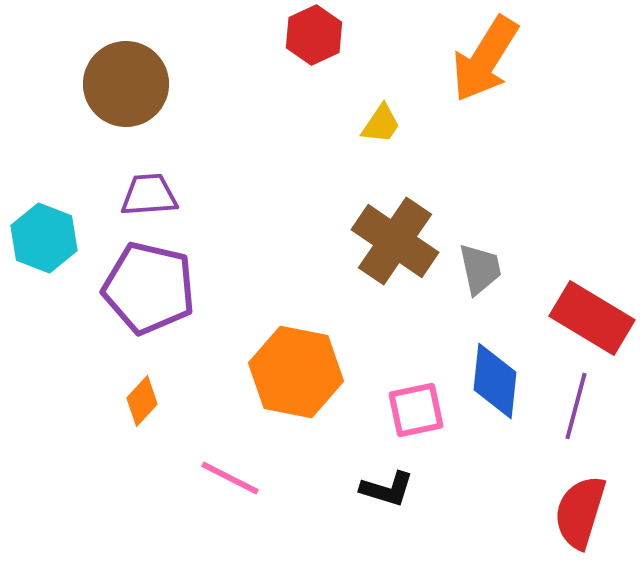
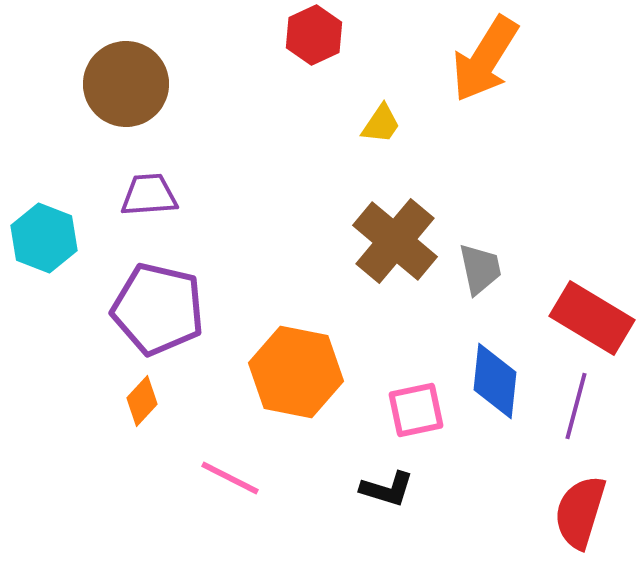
brown cross: rotated 6 degrees clockwise
purple pentagon: moved 9 px right, 21 px down
